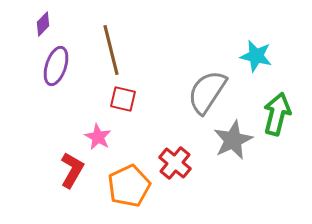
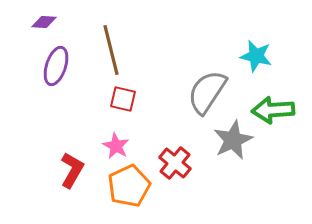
purple diamond: moved 1 px right, 2 px up; rotated 50 degrees clockwise
green arrow: moved 4 px left, 4 px up; rotated 108 degrees counterclockwise
pink star: moved 18 px right, 9 px down
